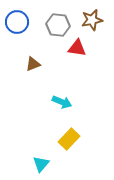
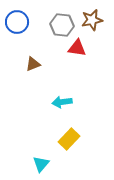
gray hexagon: moved 4 px right
cyan arrow: rotated 150 degrees clockwise
